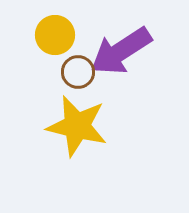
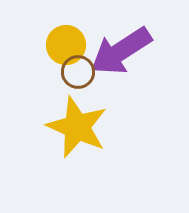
yellow circle: moved 11 px right, 10 px down
yellow star: moved 1 px down; rotated 10 degrees clockwise
